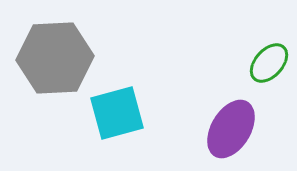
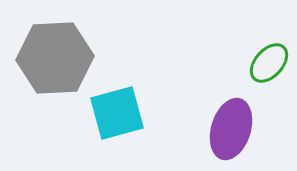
purple ellipse: rotated 14 degrees counterclockwise
